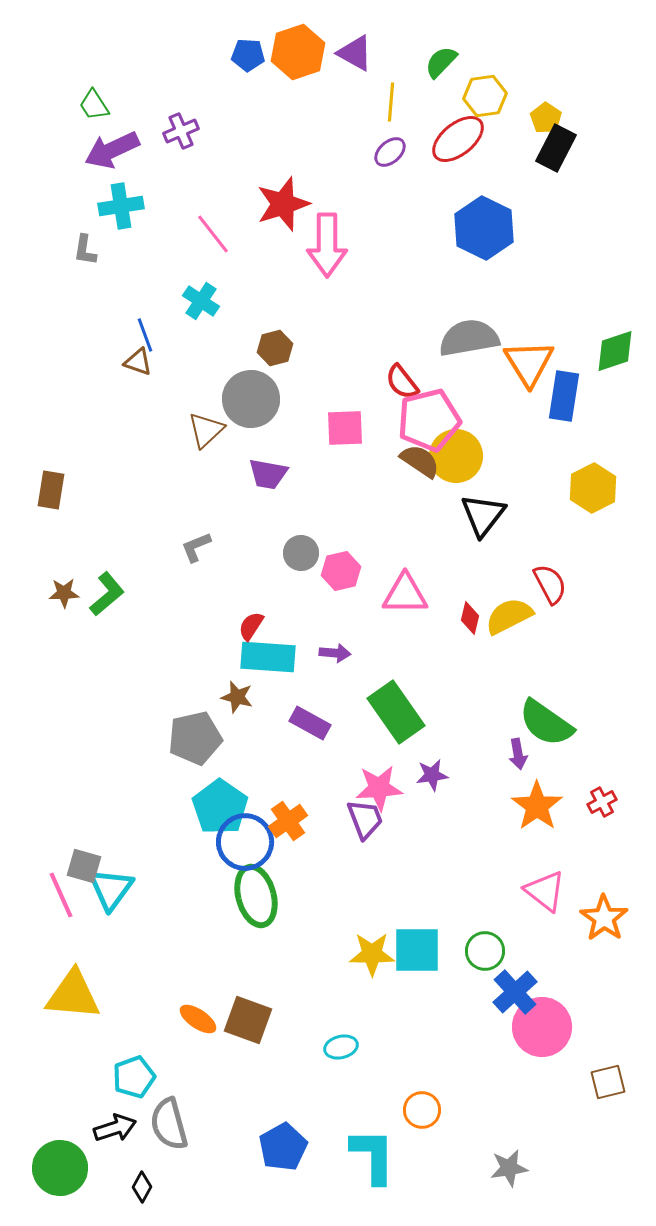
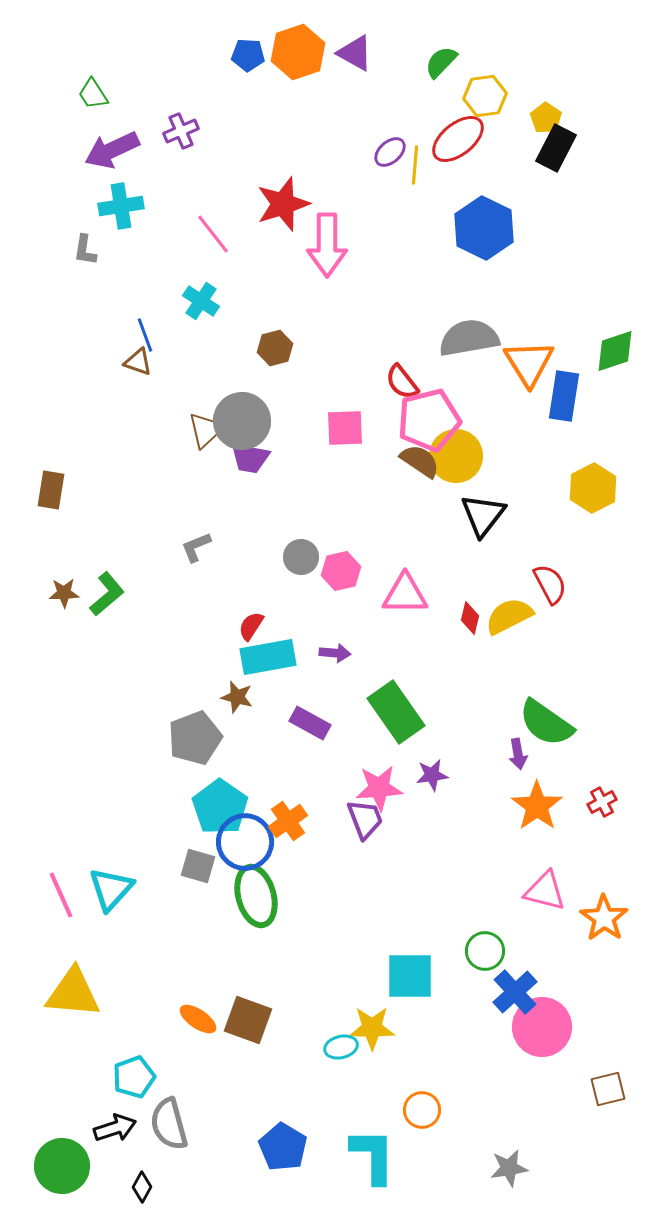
yellow line at (391, 102): moved 24 px right, 63 px down
green trapezoid at (94, 105): moved 1 px left, 11 px up
gray circle at (251, 399): moved 9 px left, 22 px down
purple trapezoid at (268, 474): moved 18 px left, 16 px up
gray circle at (301, 553): moved 4 px down
cyan rectangle at (268, 657): rotated 14 degrees counterclockwise
gray pentagon at (195, 738): rotated 8 degrees counterclockwise
gray square at (84, 866): moved 114 px right
cyan triangle at (111, 889): rotated 6 degrees clockwise
pink triangle at (545, 891): rotated 24 degrees counterclockwise
cyan square at (417, 950): moved 7 px left, 26 px down
yellow star at (372, 954): moved 74 px down
yellow triangle at (73, 995): moved 2 px up
brown square at (608, 1082): moved 7 px down
blue pentagon at (283, 1147): rotated 12 degrees counterclockwise
green circle at (60, 1168): moved 2 px right, 2 px up
